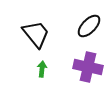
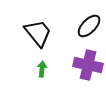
black trapezoid: moved 2 px right, 1 px up
purple cross: moved 2 px up
